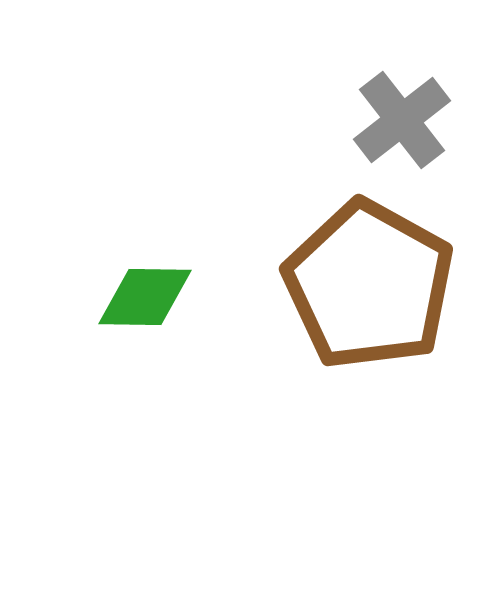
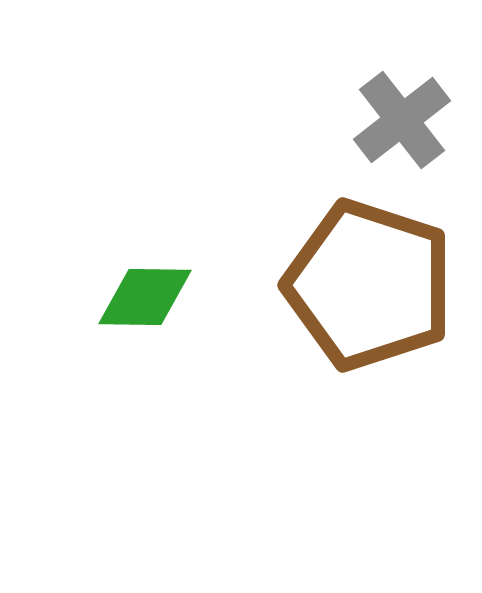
brown pentagon: rotated 11 degrees counterclockwise
